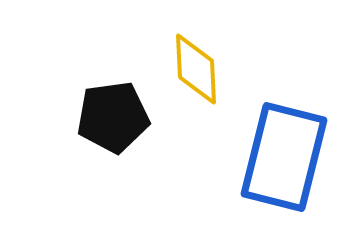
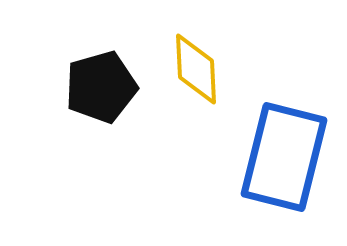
black pentagon: moved 12 px left, 30 px up; rotated 8 degrees counterclockwise
